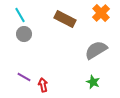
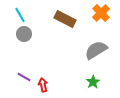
green star: rotated 16 degrees clockwise
